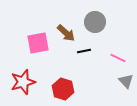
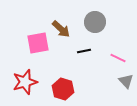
brown arrow: moved 5 px left, 4 px up
red star: moved 2 px right
